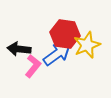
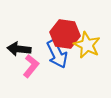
yellow star: rotated 24 degrees counterclockwise
blue arrow: rotated 100 degrees clockwise
pink L-shape: moved 2 px left
